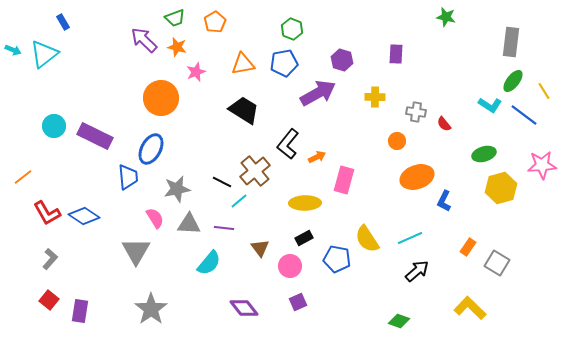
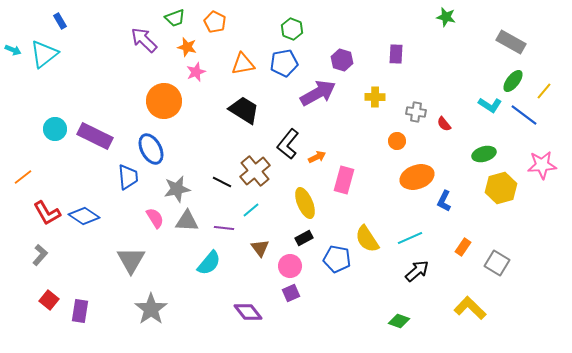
blue rectangle at (63, 22): moved 3 px left, 1 px up
orange pentagon at (215, 22): rotated 15 degrees counterclockwise
gray rectangle at (511, 42): rotated 68 degrees counterclockwise
orange star at (177, 47): moved 10 px right
yellow line at (544, 91): rotated 72 degrees clockwise
orange circle at (161, 98): moved 3 px right, 3 px down
cyan circle at (54, 126): moved 1 px right, 3 px down
blue ellipse at (151, 149): rotated 56 degrees counterclockwise
cyan line at (239, 201): moved 12 px right, 9 px down
yellow ellipse at (305, 203): rotated 68 degrees clockwise
gray triangle at (189, 224): moved 2 px left, 3 px up
orange rectangle at (468, 247): moved 5 px left
gray triangle at (136, 251): moved 5 px left, 9 px down
gray L-shape at (50, 259): moved 10 px left, 4 px up
purple square at (298, 302): moved 7 px left, 9 px up
purple diamond at (244, 308): moved 4 px right, 4 px down
